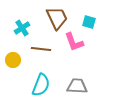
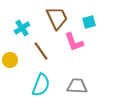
cyan square: rotated 32 degrees counterclockwise
brown line: moved 2 px down; rotated 48 degrees clockwise
yellow circle: moved 3 px left
